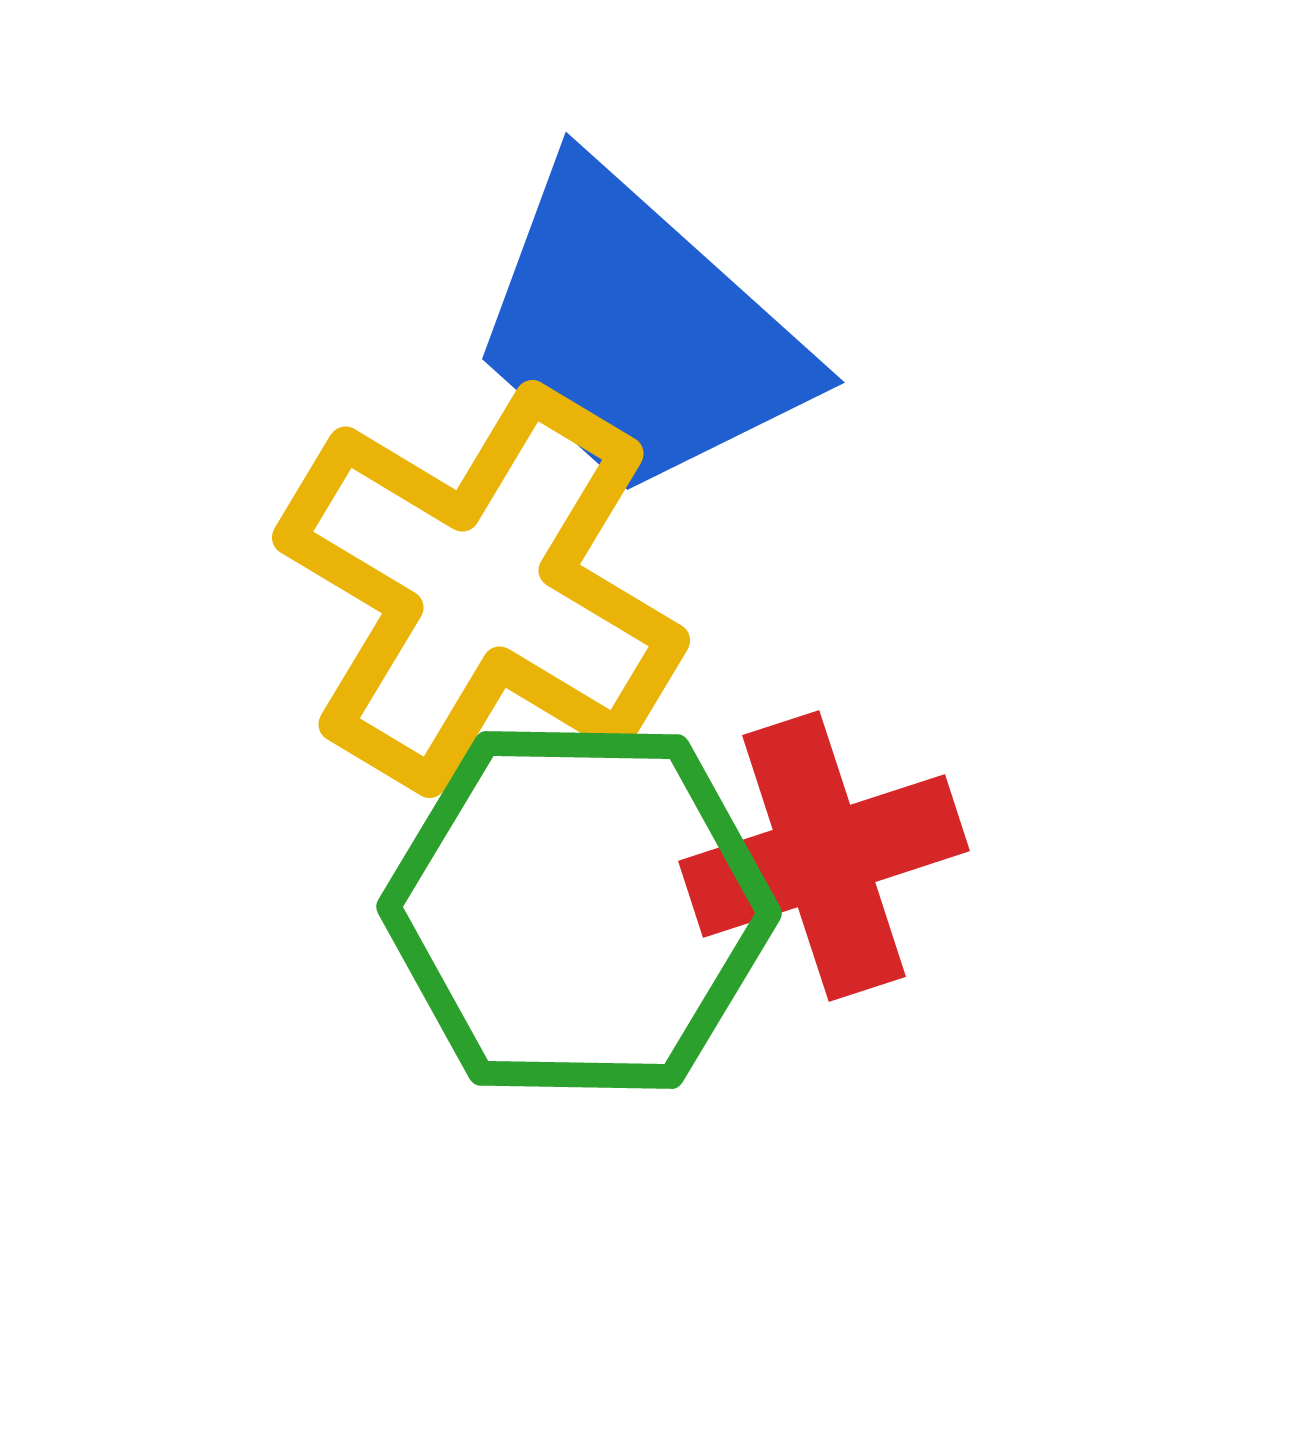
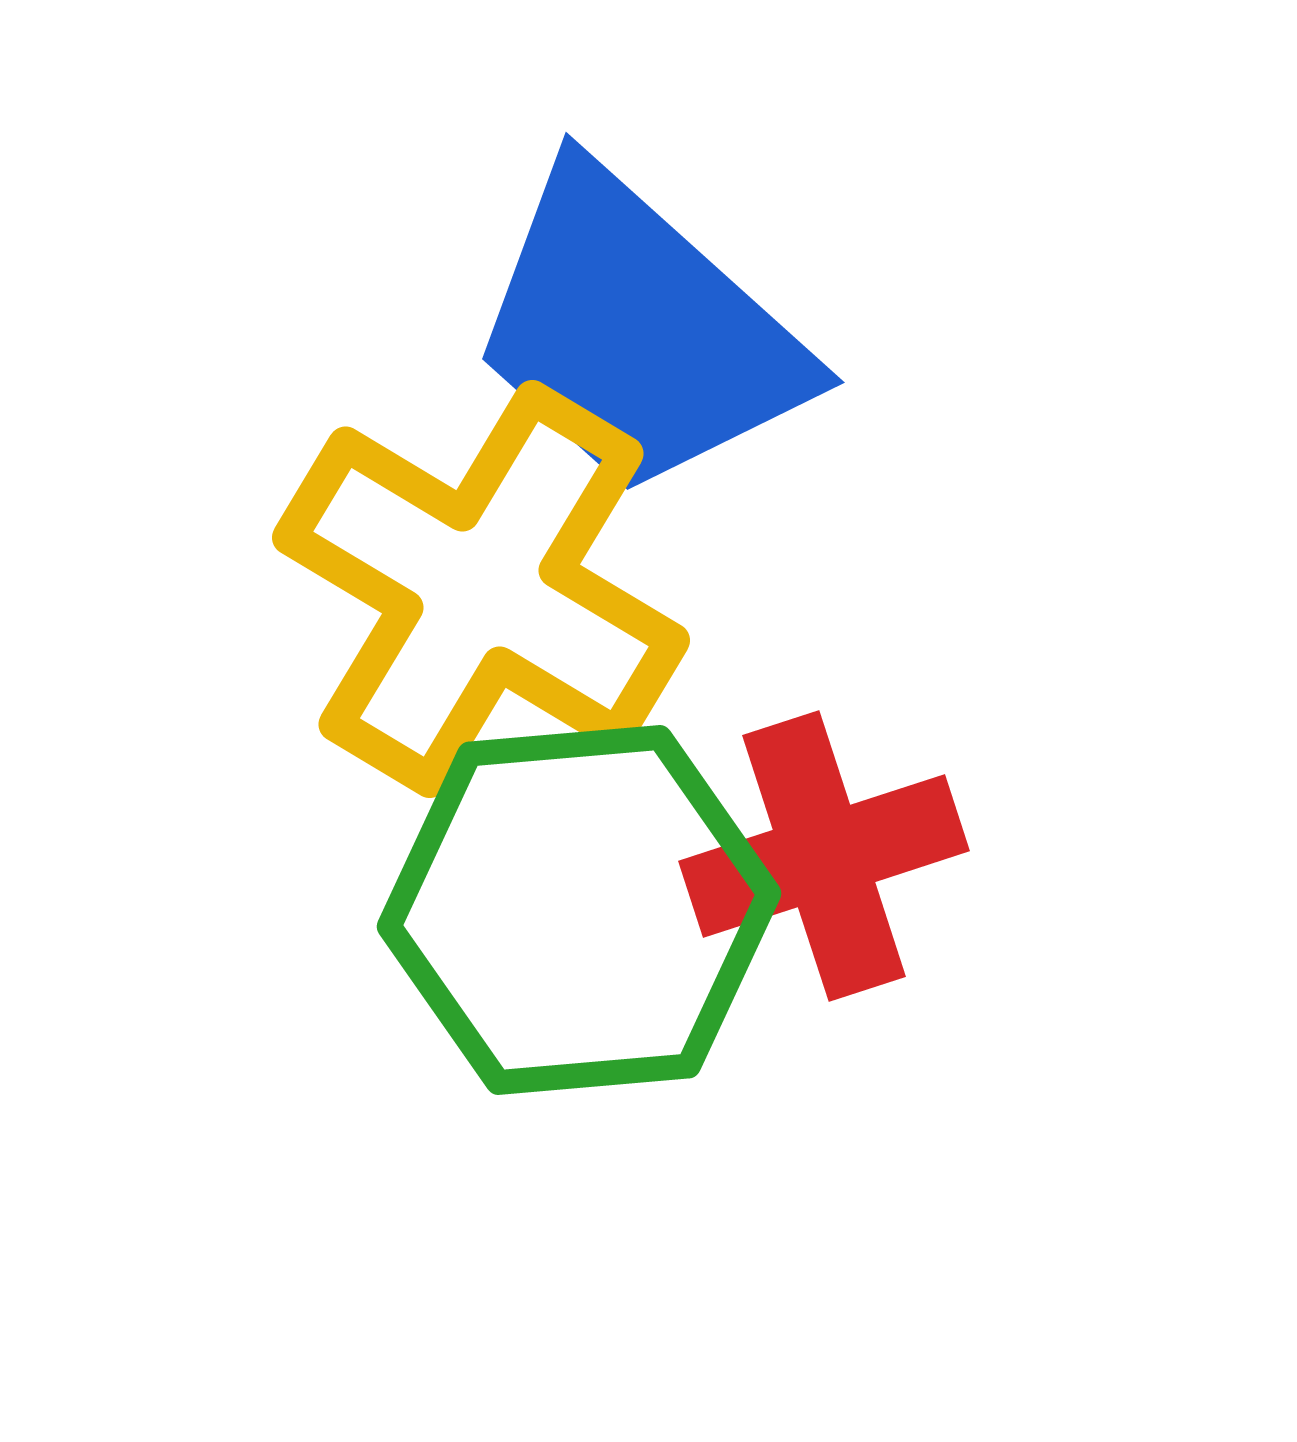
green hexagon: rotated 6 degrees counterclockwise
